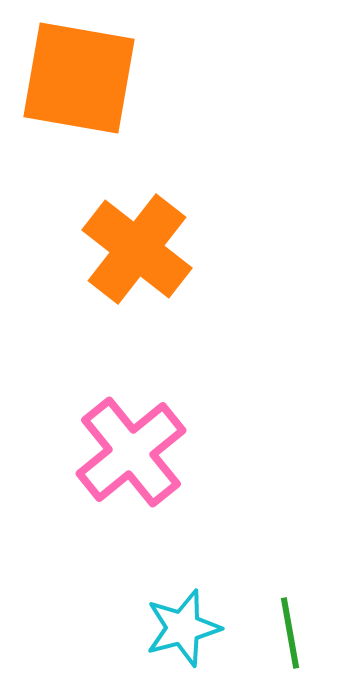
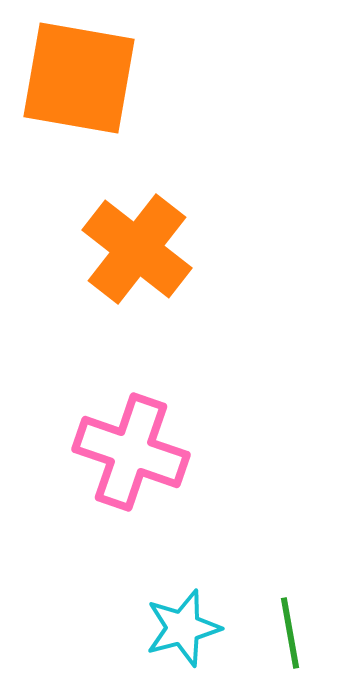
pink cross: rotated 32 degrees counterclockwise
